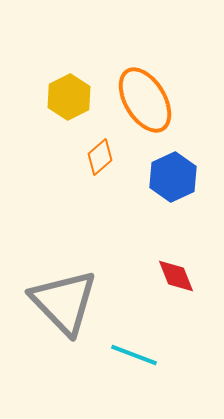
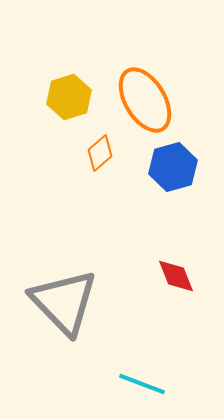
yellow hexagon: rotated 9 degrees clockwise
orange diamond: moved 4 px up
blue hexagon: moved 10 px up; rotated 9 degrees clockwise
cyan line: moved 8 px right, 29 px down
